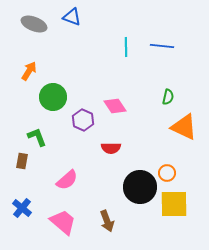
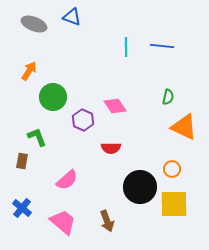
orange circle: moved 5 px right, 4 px up
